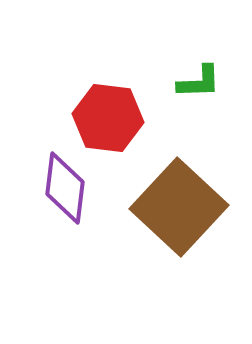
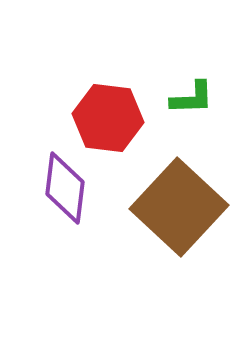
green L-shape: moved 7 px left, 16 px down
